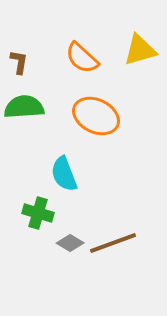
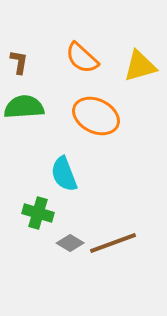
yellow triangle: moved 16 px down
